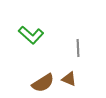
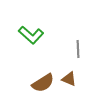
gray line: moved 1 px down
